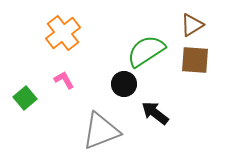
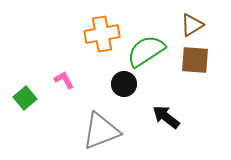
orange cross: moved 39 px right, 1 px down; rotated 28 degrees clockwise
black arrow: moved 11 px right, 4 px down
